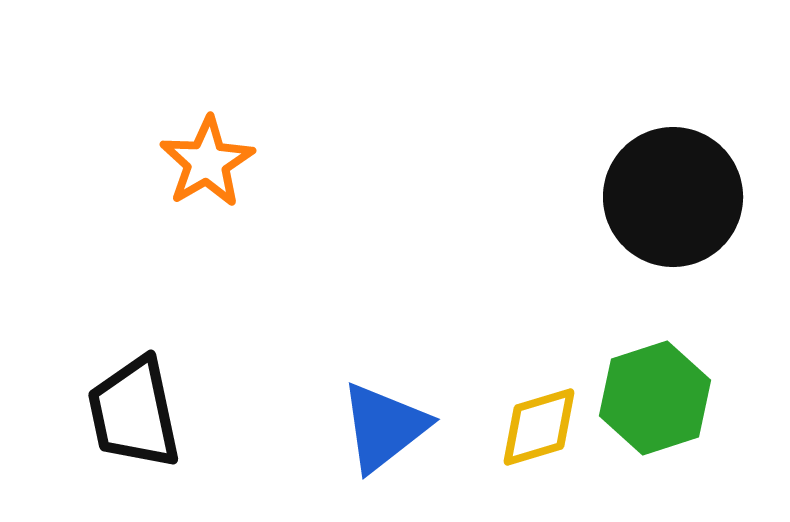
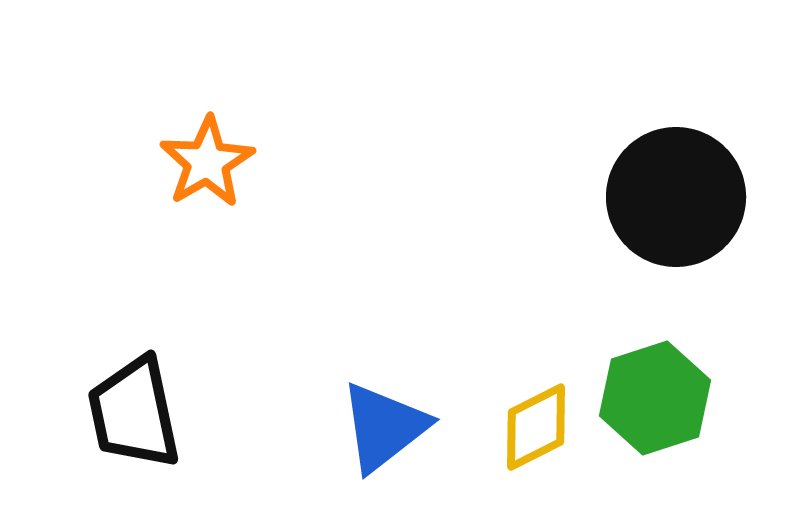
black circle: moved 3 px right
yellow diamond: moved 3 px left; rotated 10 degrees counterclockwise
